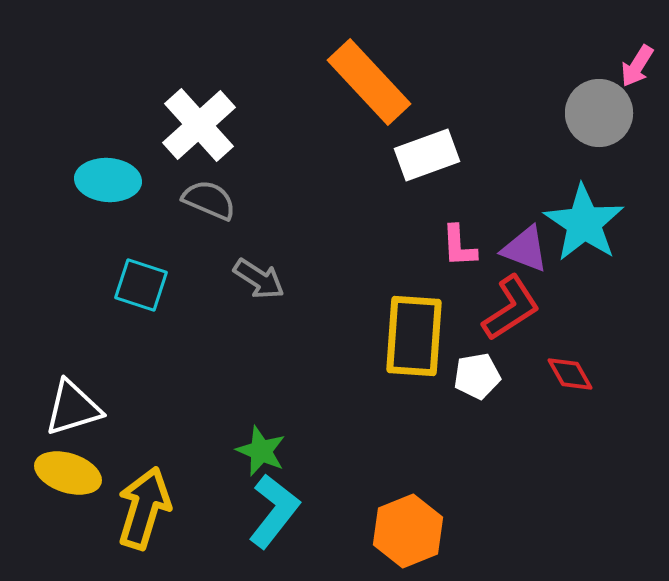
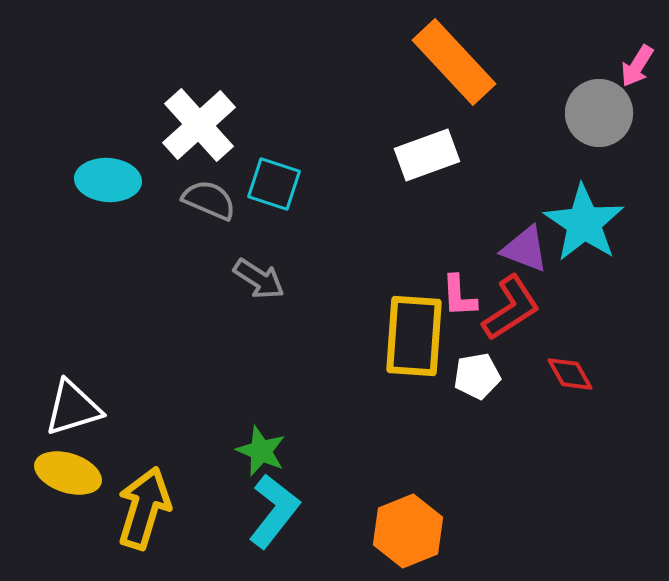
orange rectangle: moved 85 px right, 20 px up
pink L-shape: moved 50 px down
cyan square: moved 133 px right, 101 px up
